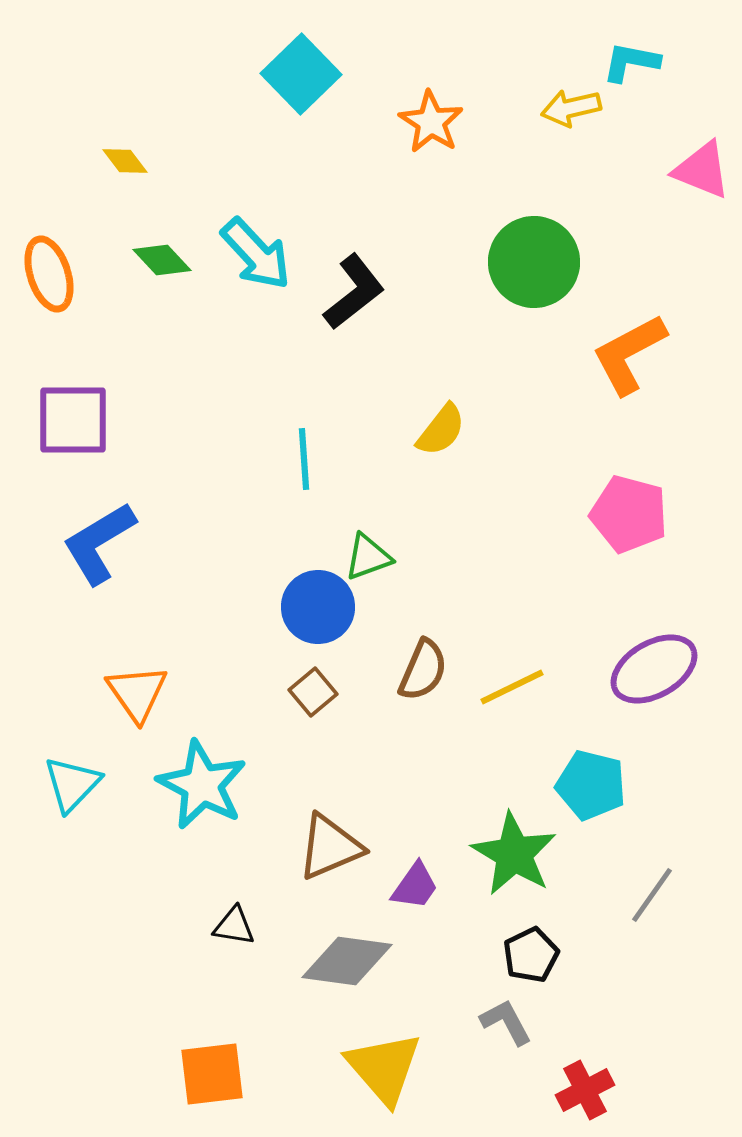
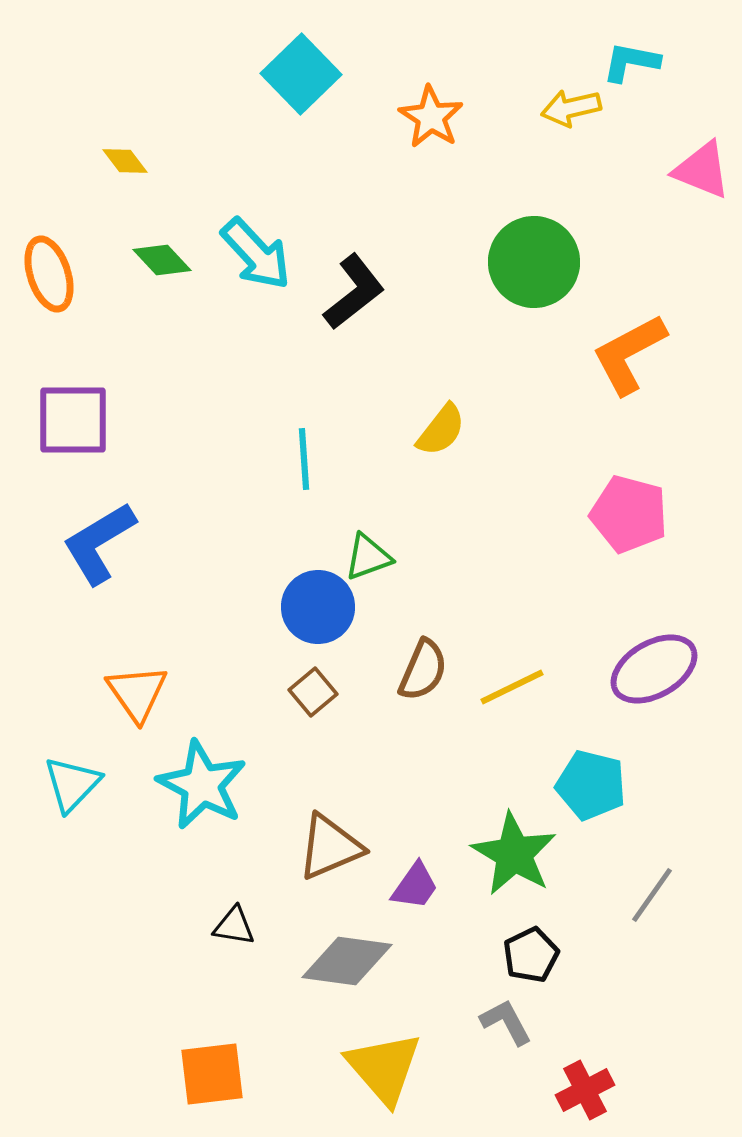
orange star: moved 5 px up
